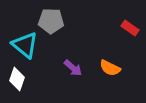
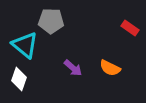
white diamond: moved 2 px right
